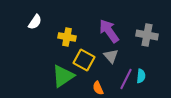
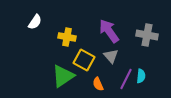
orange semicircle: moved 4 px up
